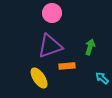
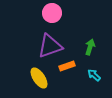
orange rectangle: rotated 14 degrees counterclockwise
cyan arrow: moved 8 px left, 3 px up
